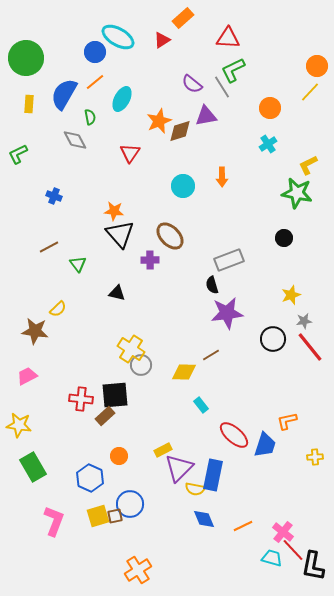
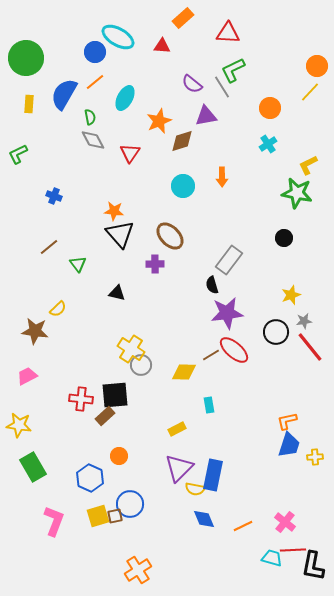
red triangle at (228, 38): moved 5 px up
red triangle at (162, 40): moved 6 px down; rotated 36 degrees clockwise
cyan ellipse at (122, 99): moved 3 px right, 1 px up
brown diamond at (180, 131): moved 2 px right, 10 px down
gray diamond at (75, 140): moved 18 px right
brown line at (49, 247): rotated 12 degrees counterclockwise
purple cross at (150, 260): moved 5 px right, 4 px down
gray rectangle at (229, 260): rotated 32 degrees counterclockwise
black circle at (273, 339): moved 3 px right, 7 px up
cyan rectangle at (201, 405): moved 8 px right; rotated 28 degrees clockwise
red ellipse at (234, 435): moved 85 px up
blue trapezoid at (265, 445): moved 24 px right
yellow rectangle at (163, 450): moved 14 px right, 21 px up
pink cross at (283, 532): moved 2 px right, 10 px up
red line at (293, 550): rotated 50 degrees counterclockwise
